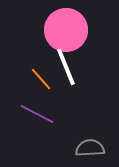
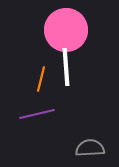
white line: rotated 18 degrees clockwise
orange line: rotated 55 degrees clockwise
purple line: rotated 40 degrees counterclockwise
